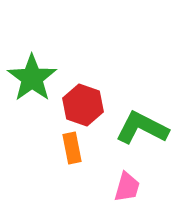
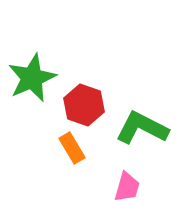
green star: rotated 12 degrees clockwise
red hexagon: moved 1 px right
orange rectangle: rotated 20 degrees counterclockwise
